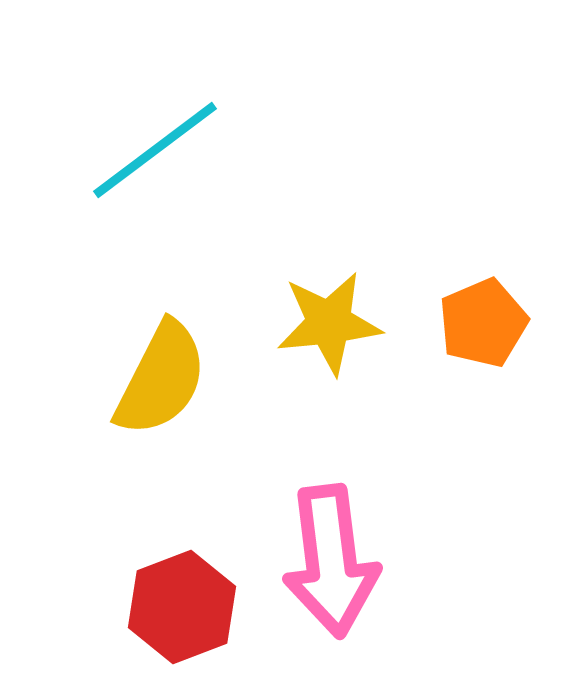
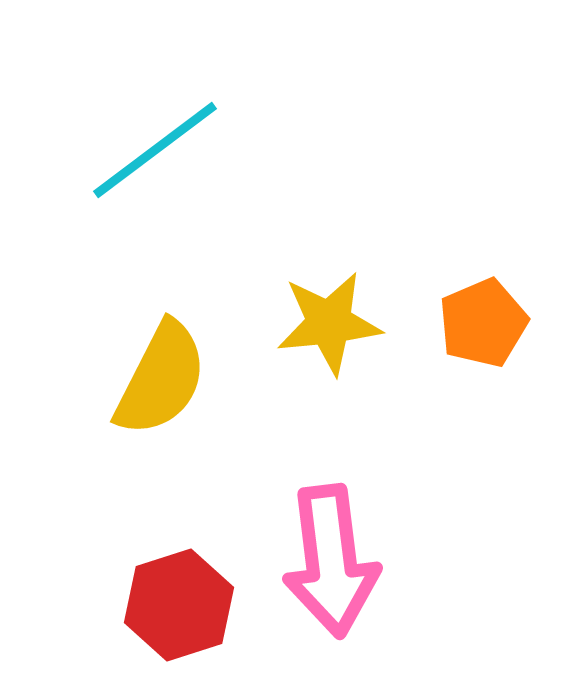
red hexagon: moved 3 px left, 2 px up; rotated 3 degrees clockwise
